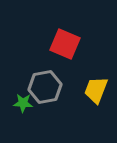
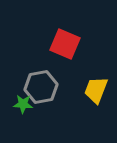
gray hexagon: moved 4 px left
green star: moved 1 px down
